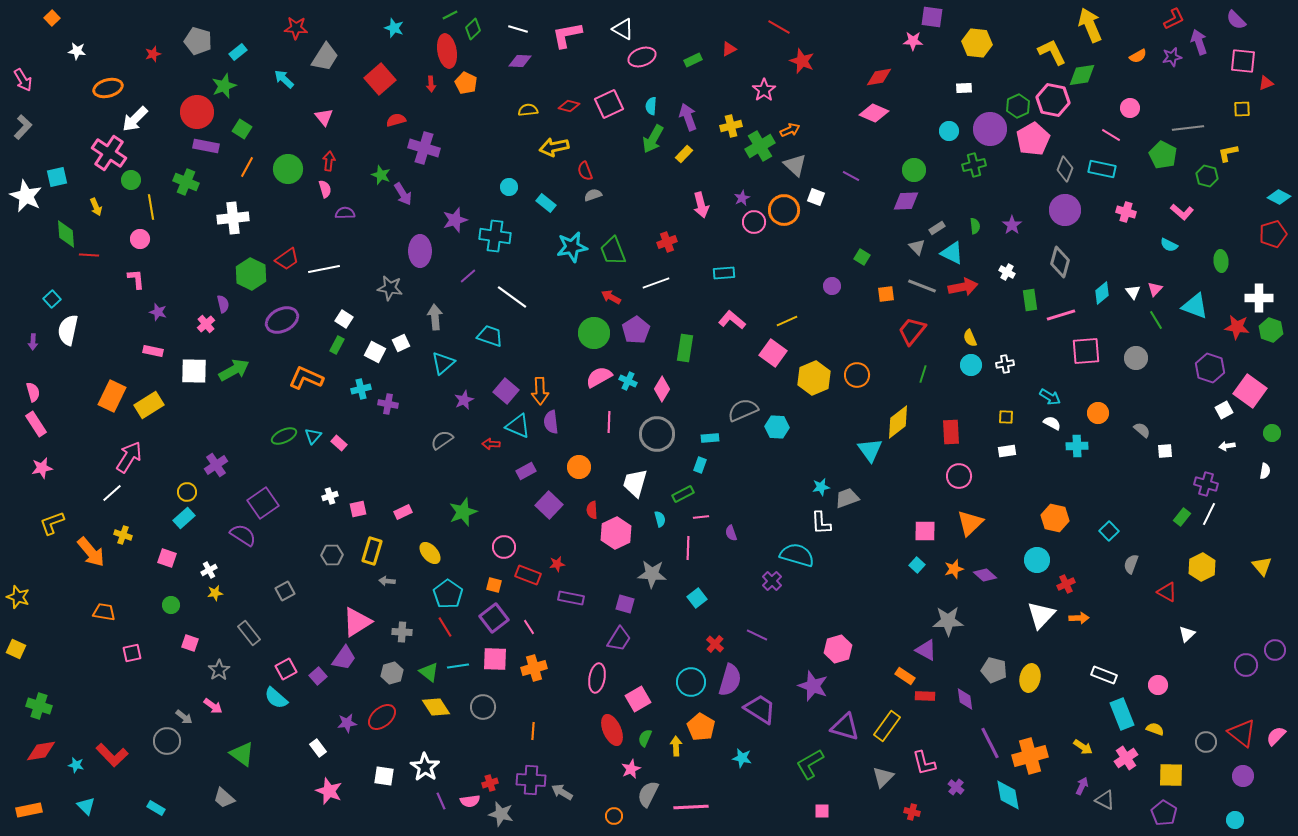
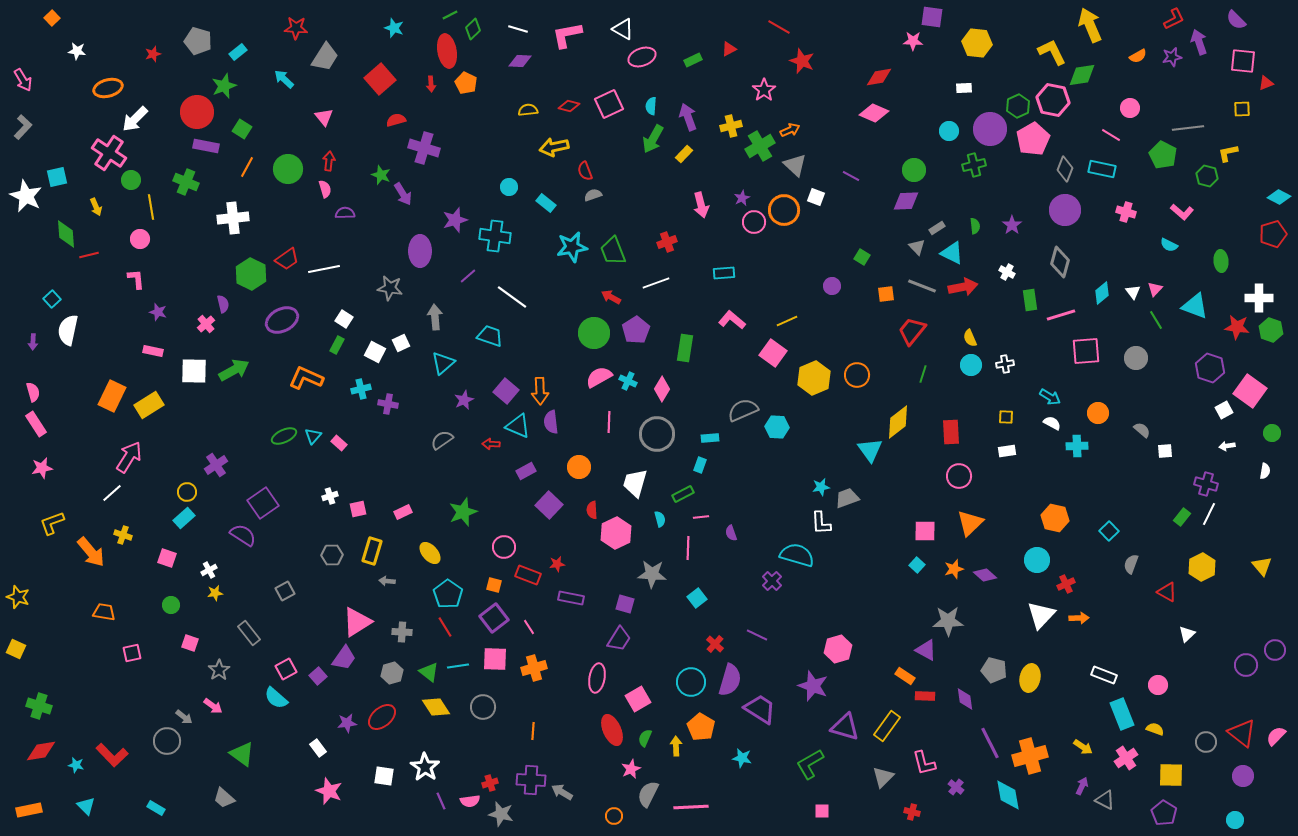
red line at (89, 255): rotated 18 degrees counterclockwise
